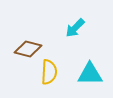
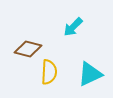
cyan arrow: moved 2 px left, 1 px up
cyan triangle: rotated 24 degrees counterclockwise
